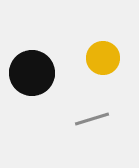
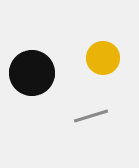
gray line: moved 1 px left, 3 px up
